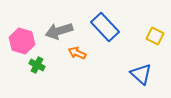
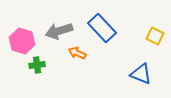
blue rectangle: moved 3 px left, 1 px down
green cross: rotated 35 degrees counterclockwise
blue triangle: rotated 20 degrees counterclockwise
